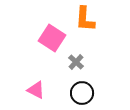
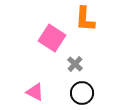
gray cross: moved 1 px left, 2 px down
pink triangle: moved 1 px left, 2 px down
